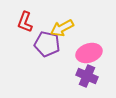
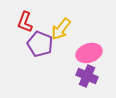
yellow arrow: moved 1 px left, 1 px down; rotated 25 degrees counterclockwise
purple pentagon: moved 7 px left; rotated 10 degrees clockwise
